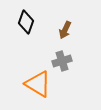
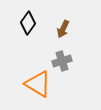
black diamond: moved 2 px right, 1 px down; rotated 15 degrees clockwise
brown arrow: moved 2 px left, 1 px up
